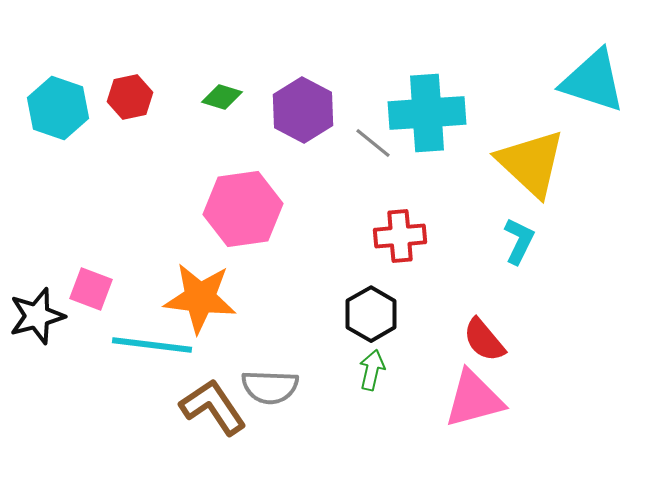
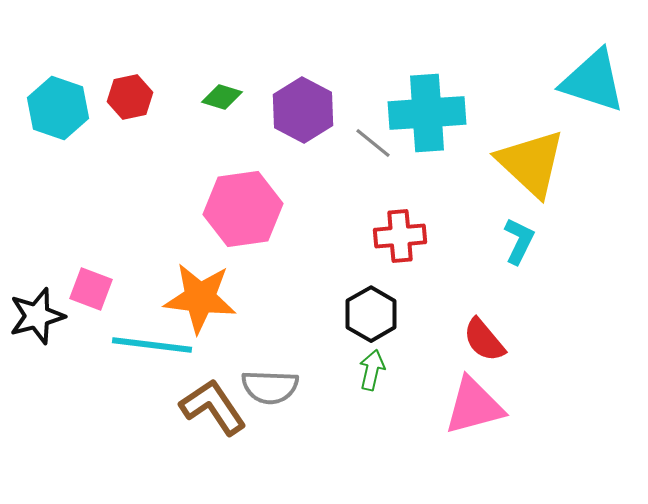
pink triangle: moved 7 px down
